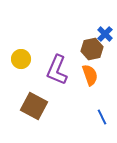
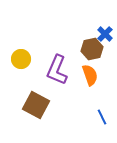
brown square: moved 2 px right, 1 px up
